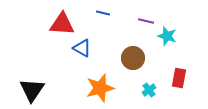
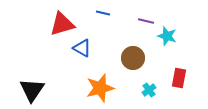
red triangle: rotated 20 degrees counterclockwise
